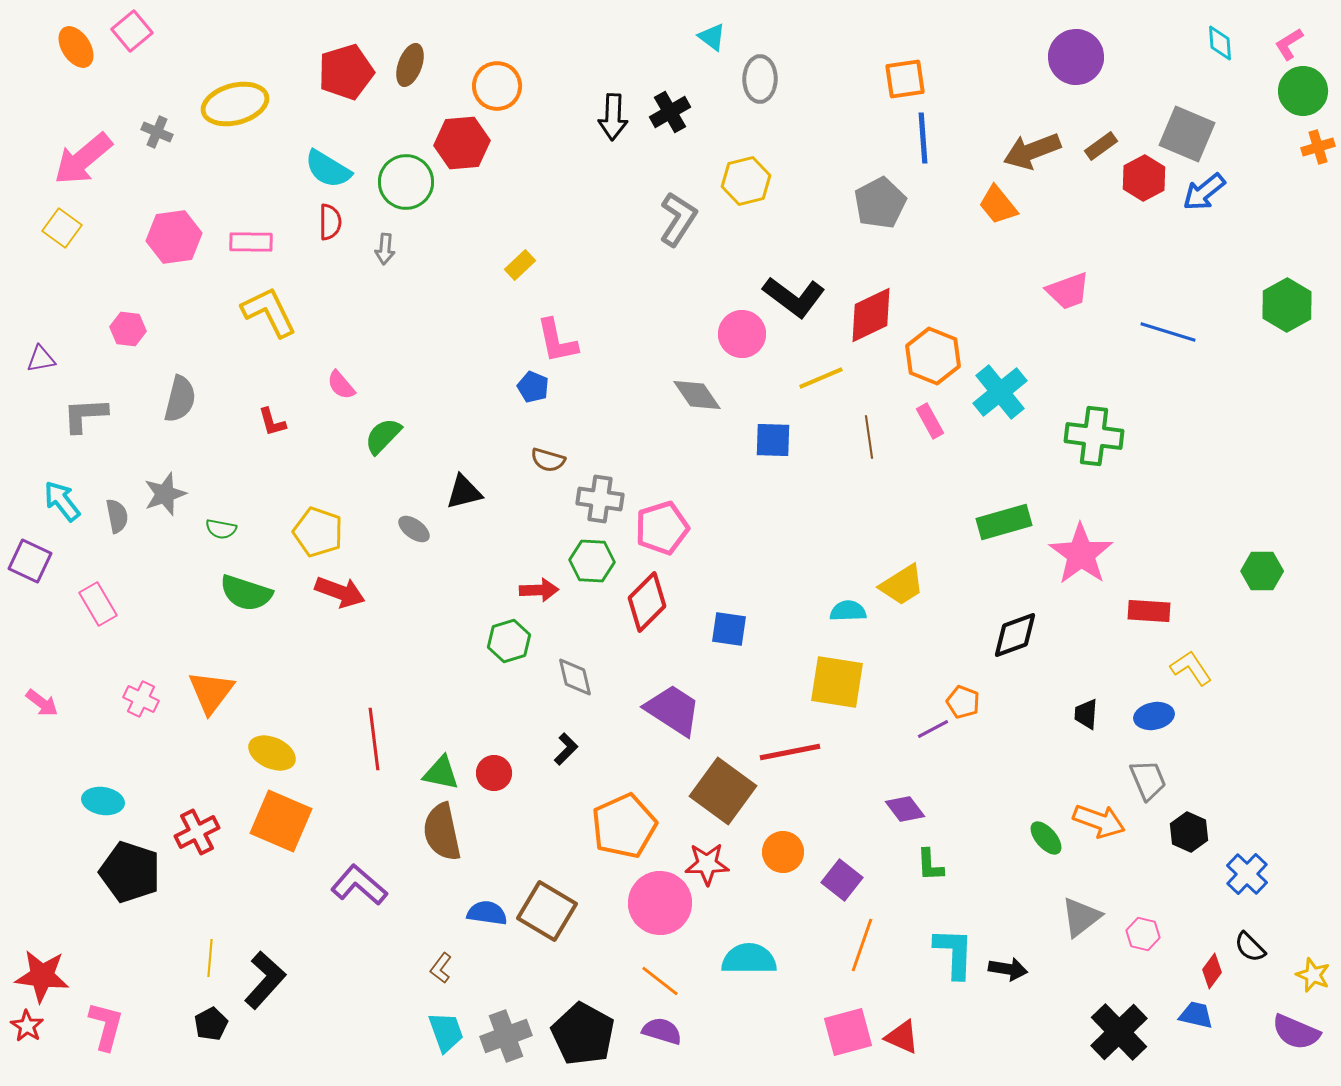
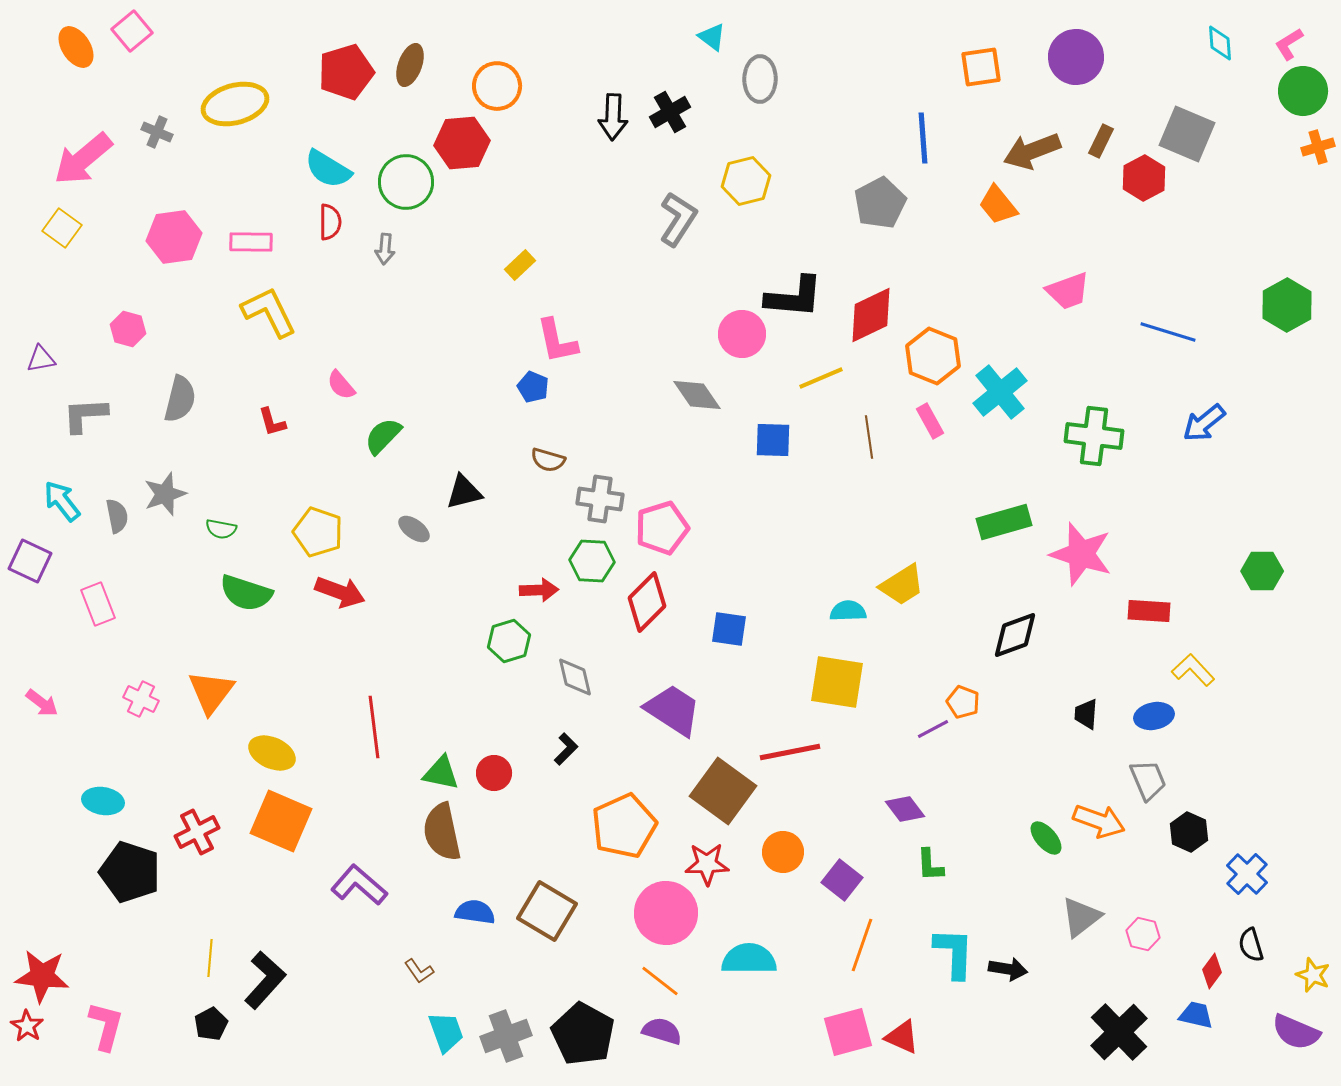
orange square at (905, 79): moved 76 px right, 12 px up
brown rectangle at (1101, 146): moved 5 px up; rotated 28 degrees counterclockwise
blue arrow at (1204, 192): moved 231 px down
black L-shape at (794, 297): rotated 32 degrees counterclockwise
pink hexagon at (128, 329): rotated 8 degrees clockwise
pink star at (1081, 554): rotated 18 degrees counterclockwise
pink rectangle at (98, 604): rotated 9 degrees clockwise
yellow L-shape at (1191, 668): moved 2 px right, 2 px down; rotated 9 degrees counterclockwise
red line at (374, 739): moved 12 px up
pink circle at (660, 903): moved 6 px right, 10 px down
blue semicircle at (487, 913): moved 12 px left, 1 px up
black semicircle at (1250, 947): moved 1 px right, 2 px up; rotated 28 degrees clockwise
brown L-shape at (441, 968): moved 22 px left, 3 px down; rotated 72 degrees counterclockwise
